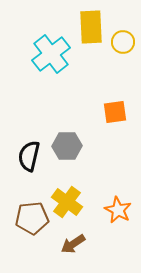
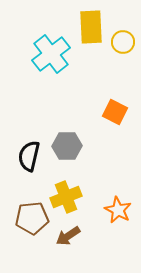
orange square: rotated 35 degrees clockwise
yellow cross: moved 1 px left, 5 px up; rotated 32 degrees clockwise
brown arrow: moved 5 px left, 8 px up
